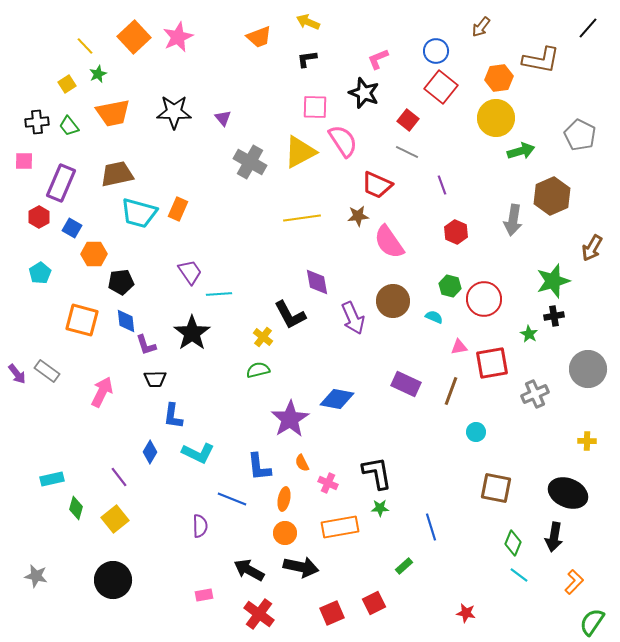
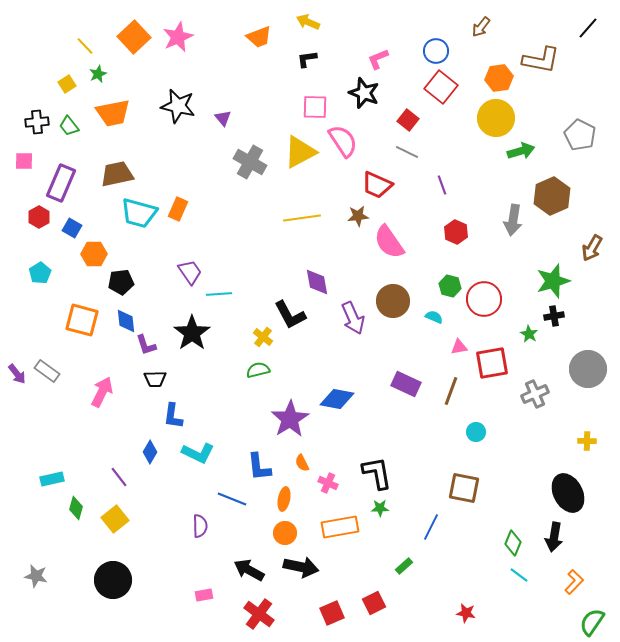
black star at (174, 112): moved 4 px right, 6 px up; rotated 12 degrees clockwise
brown square at (496, 488): moved 32 px left
black ellipse at (568, 493): rotated 39 degrees clockwise
blue line at (431, 527): rotated 44 degrees clockwise
